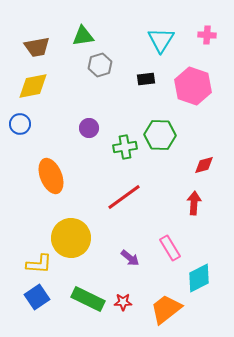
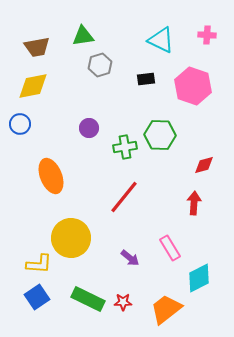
cyan triangle: rotated 36 degrees counterclockwise
red line: rotated 15 degrees counterclockwise
